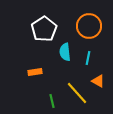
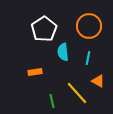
cyan semicircle: moved 2 px left
